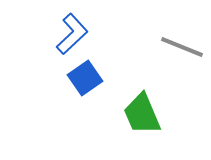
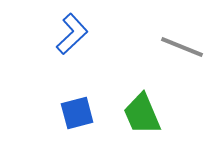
blue square: moved 8 px left, 35 px down; rotated 20 degrees clockwise
